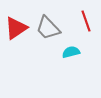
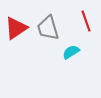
gray trapezoid: rotated 28 degrees clockwise
cyan semicircle: rotated 18 degrees counterclockwise
